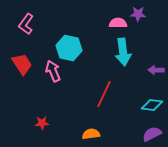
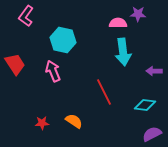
pink L-shape: moved 8 px up
cyan hexagon: moved 6 px left, 8 px up
red trapezoid: moved 7 px left
purple arrow: moved 2 px left, 1 px down
red line: moved 2 px up; rotated 52 degrees counterclockwise
cyan diamond: moved 7 px left
orange semicircle: moved 17 px left, 13 px up; rotated 42 degrees clockwise
